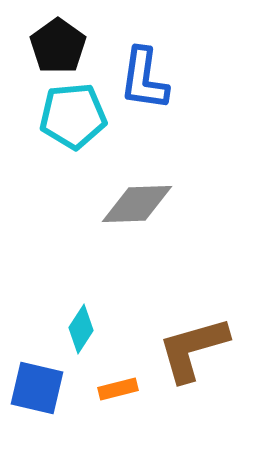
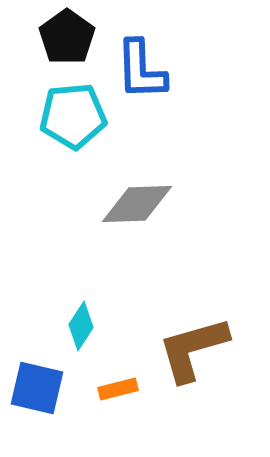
black pentagon: moved 9 px right, 9 px up
blue L-shape: moved 3 px left, 9 px up; rotated 10 degrees counterclockwise
cyan diamond: moved 3 px up
